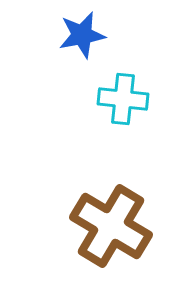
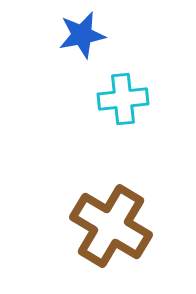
cyan cross: rotated 12 degrees counterclockwise
